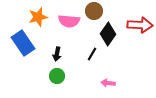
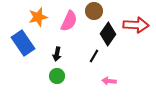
pink semicircle: rotated 70 degrees counterclockwise
red arrow: moved 4 px left
black line: moved 2 px right, 2 px down
pink arrow: moved 1 px right, 2 px up
